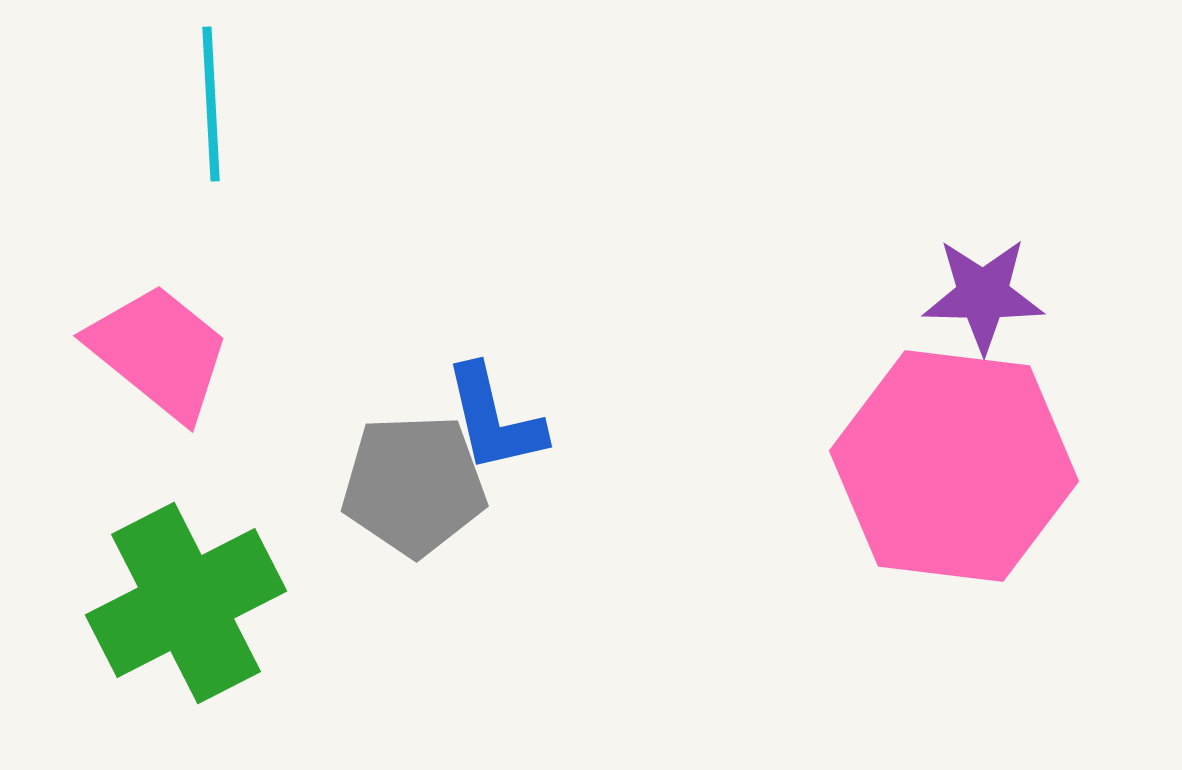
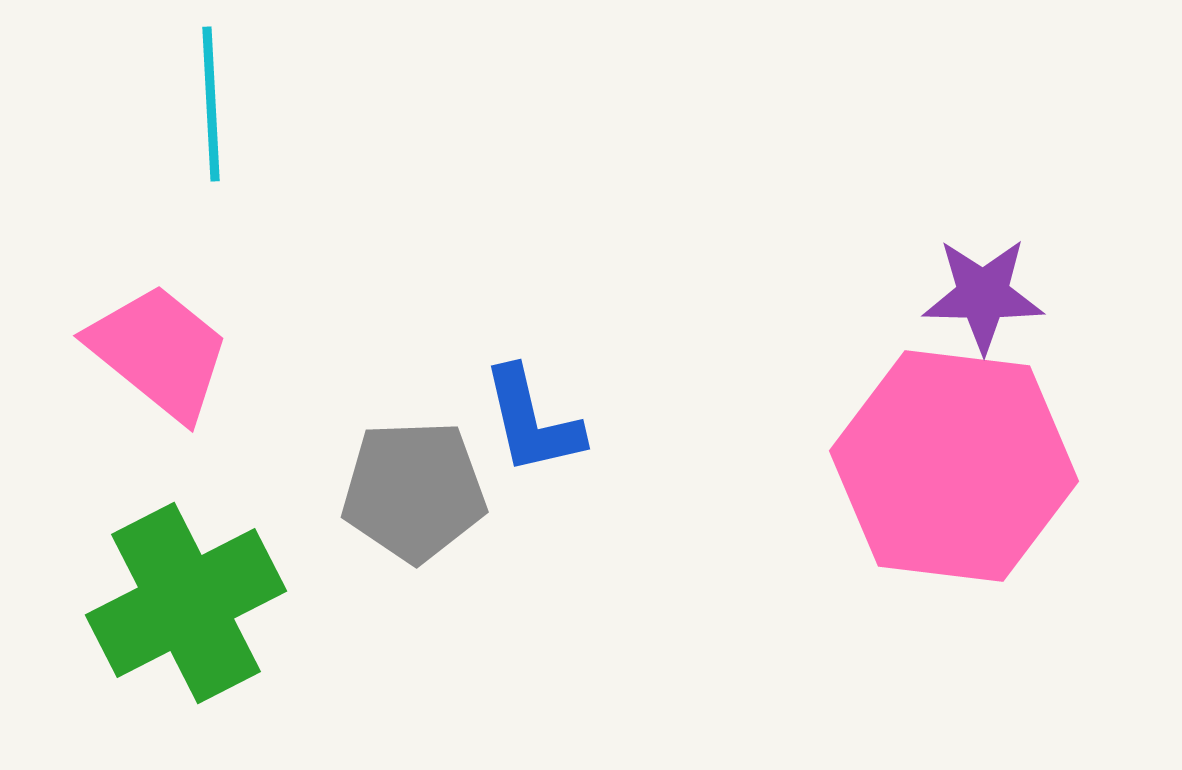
blue L-shape: moved 38 px right, 2 px down
gray pentagon: moved 6 px down
